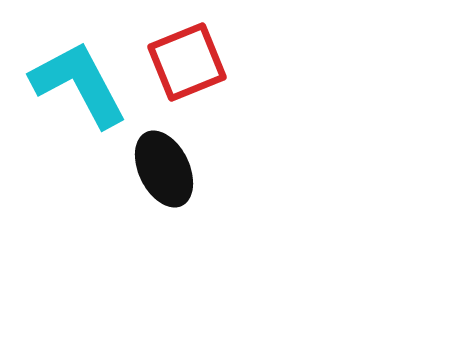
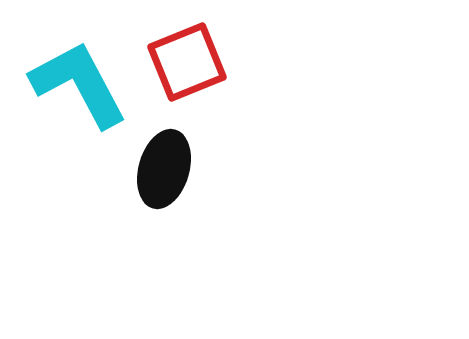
black ellipse: rotated 42 degrees clockwise
